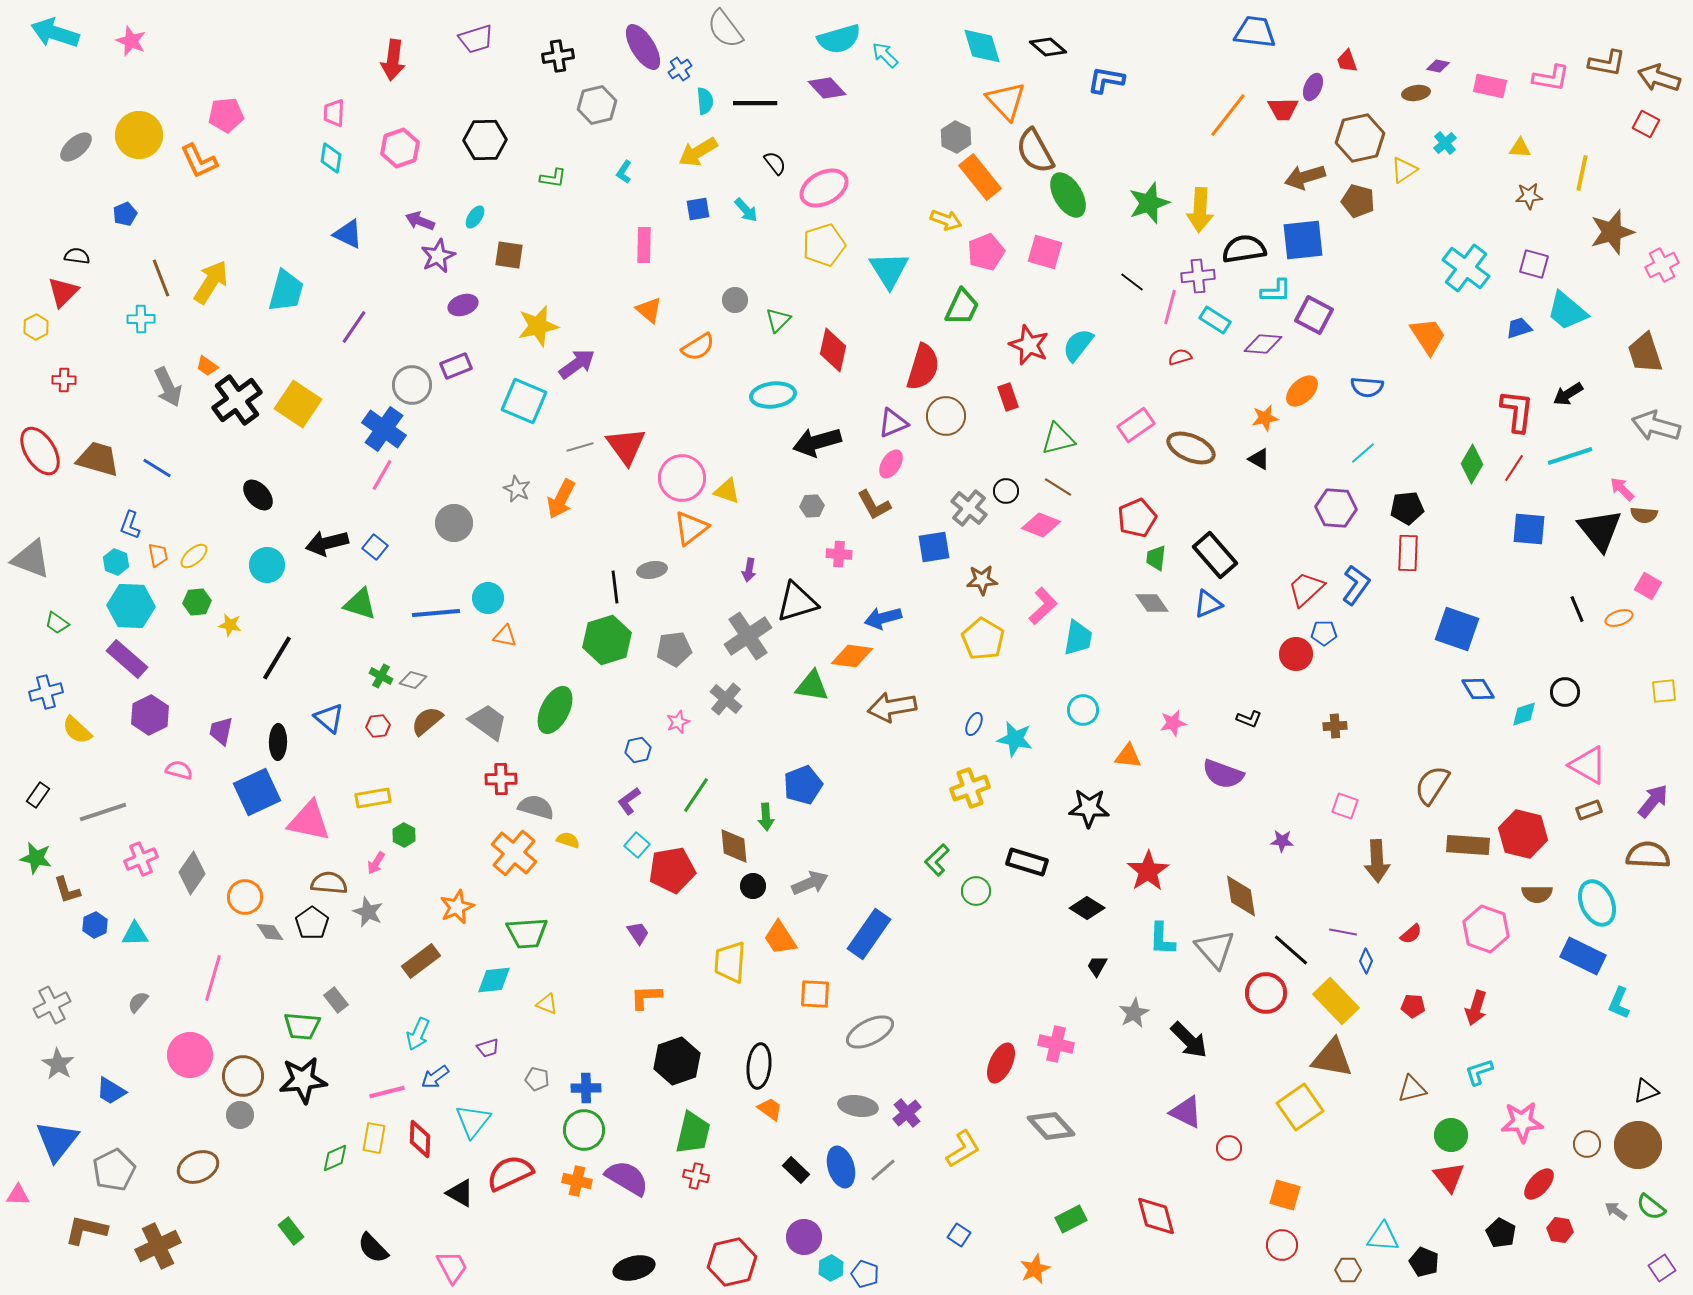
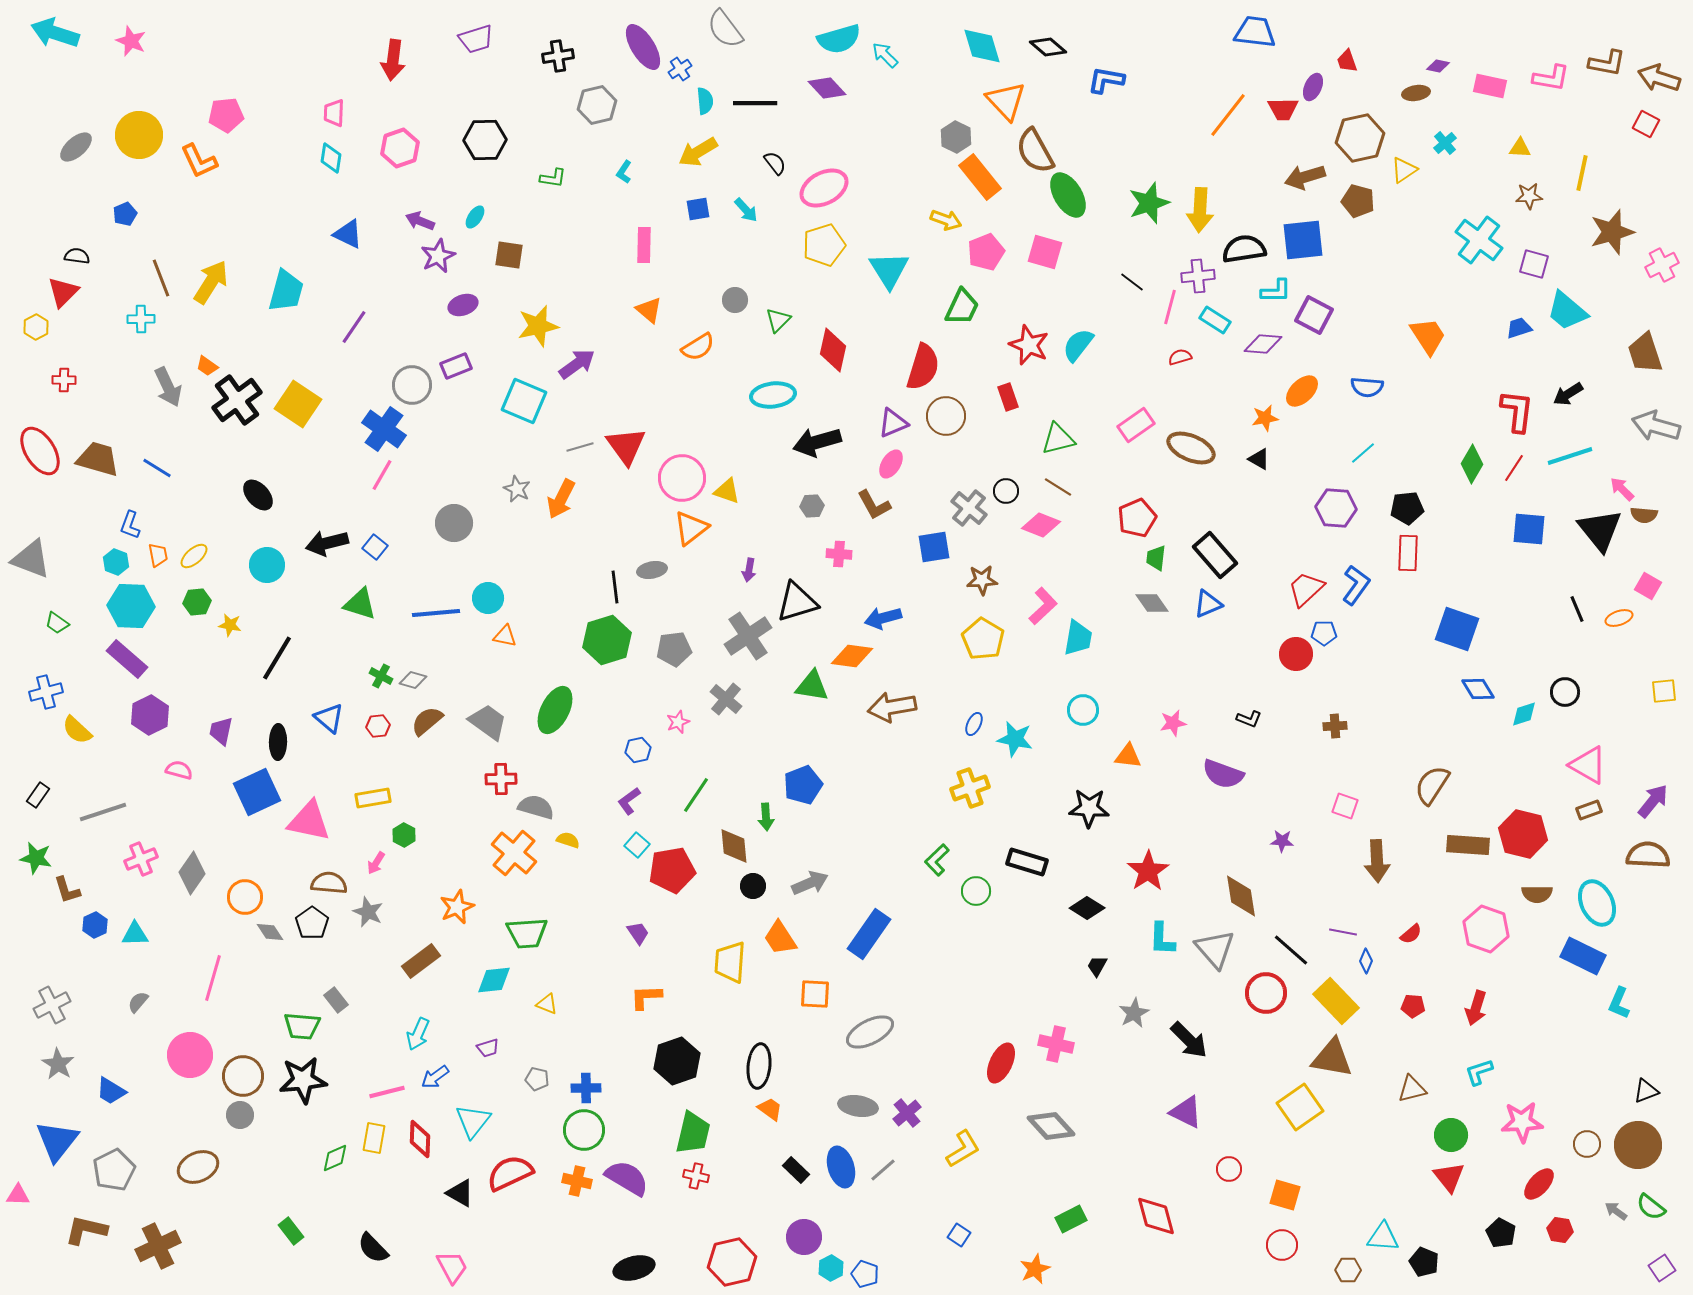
cyan cross at (1466, 268): moved 13 px right, 28 px up
red circle at (1229, 1148): moved 21 px down
